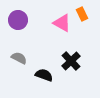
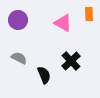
orange rectangle: moved 7 px right; rotated 24 degrees clockwise
pink triangle: moved 1 px right
black semicircle: rotated 48 degrees clockwise
